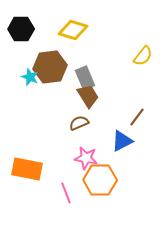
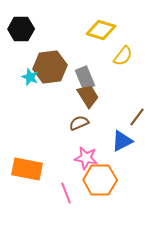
yellow diamond: moved 28 px right
yellow semicircle: moved 20 px left
